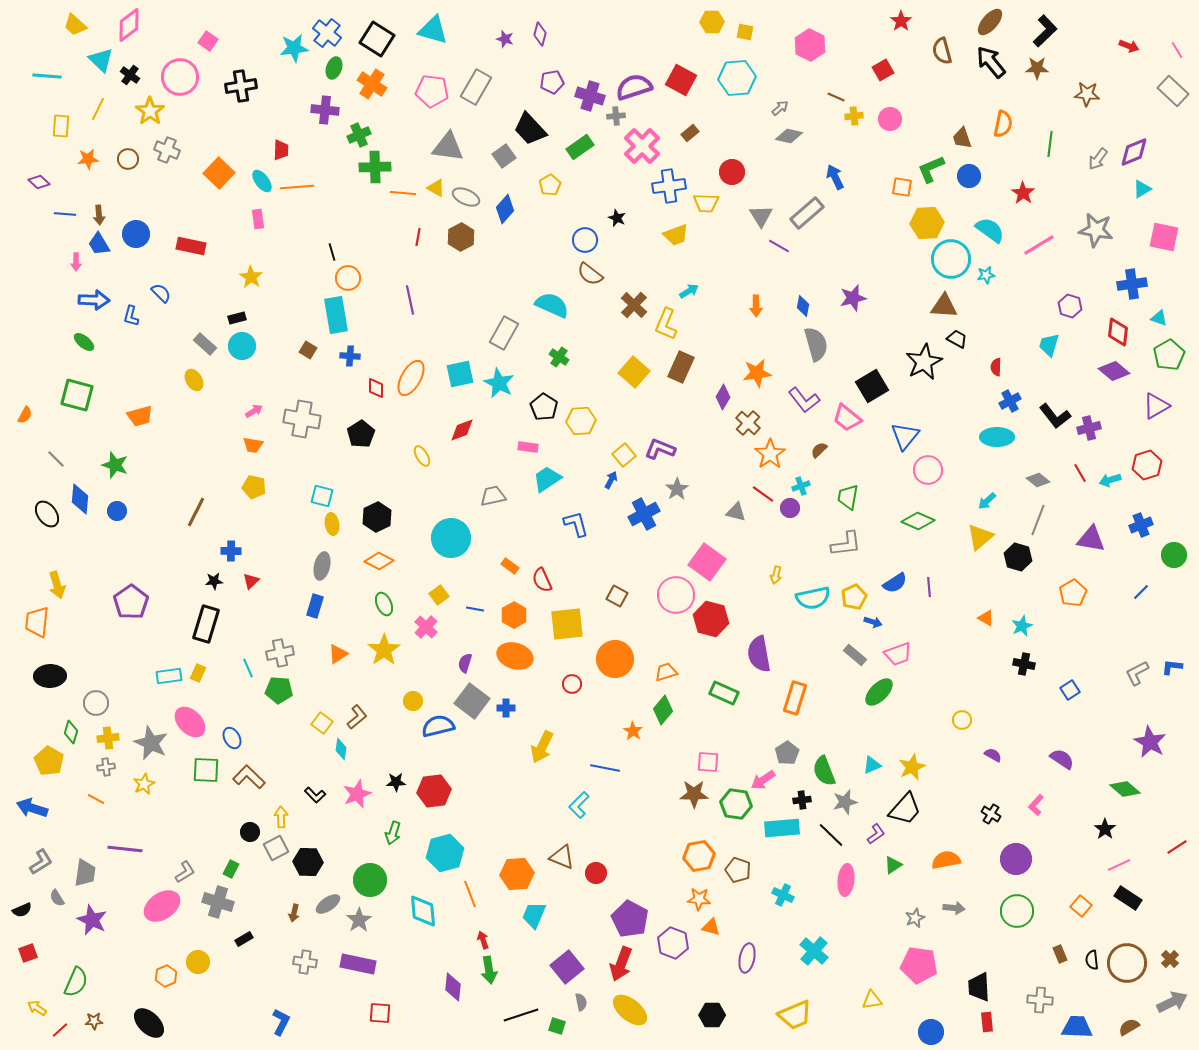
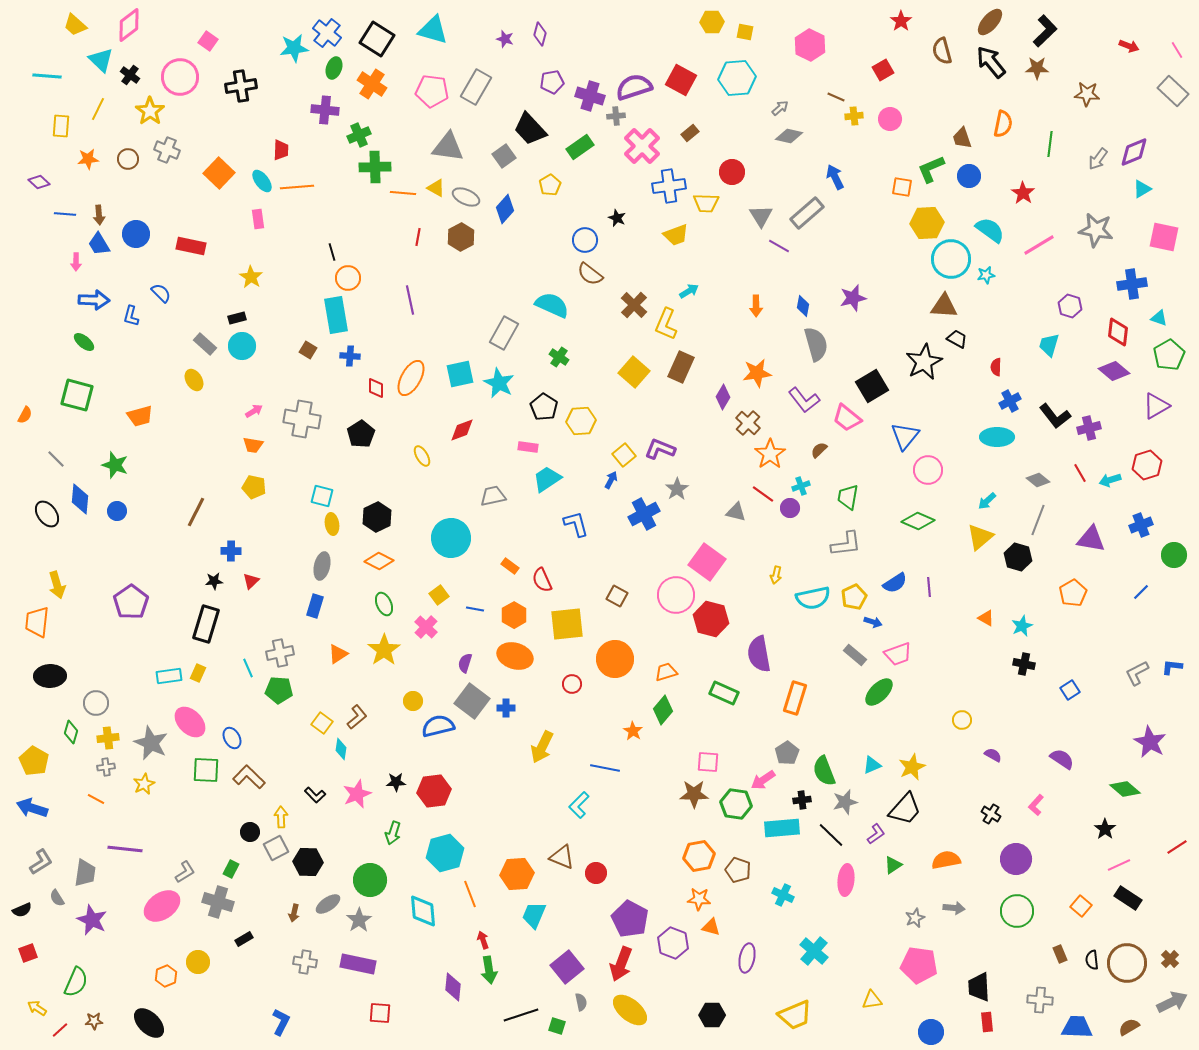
yellow pentagon at (49, 761): moved 15 px left
